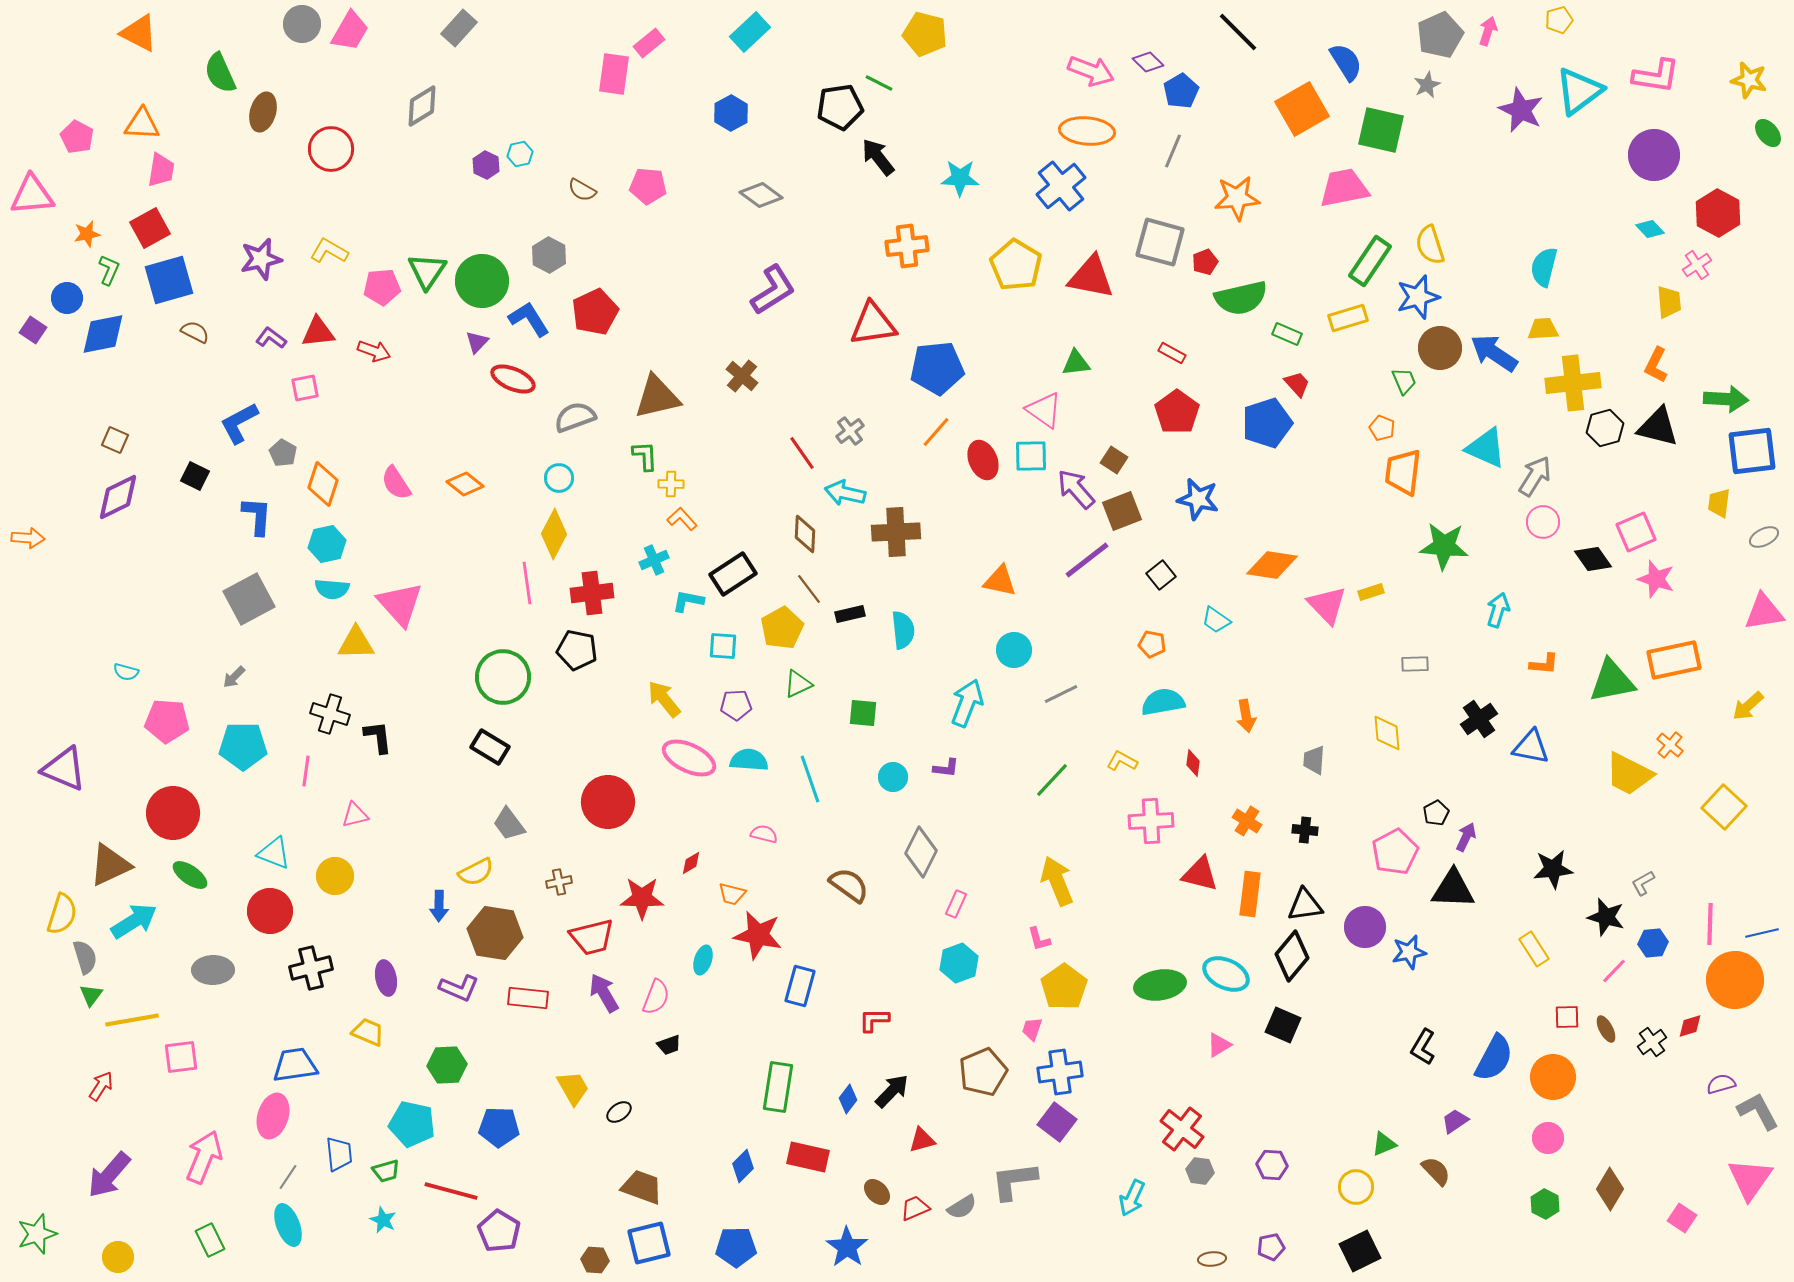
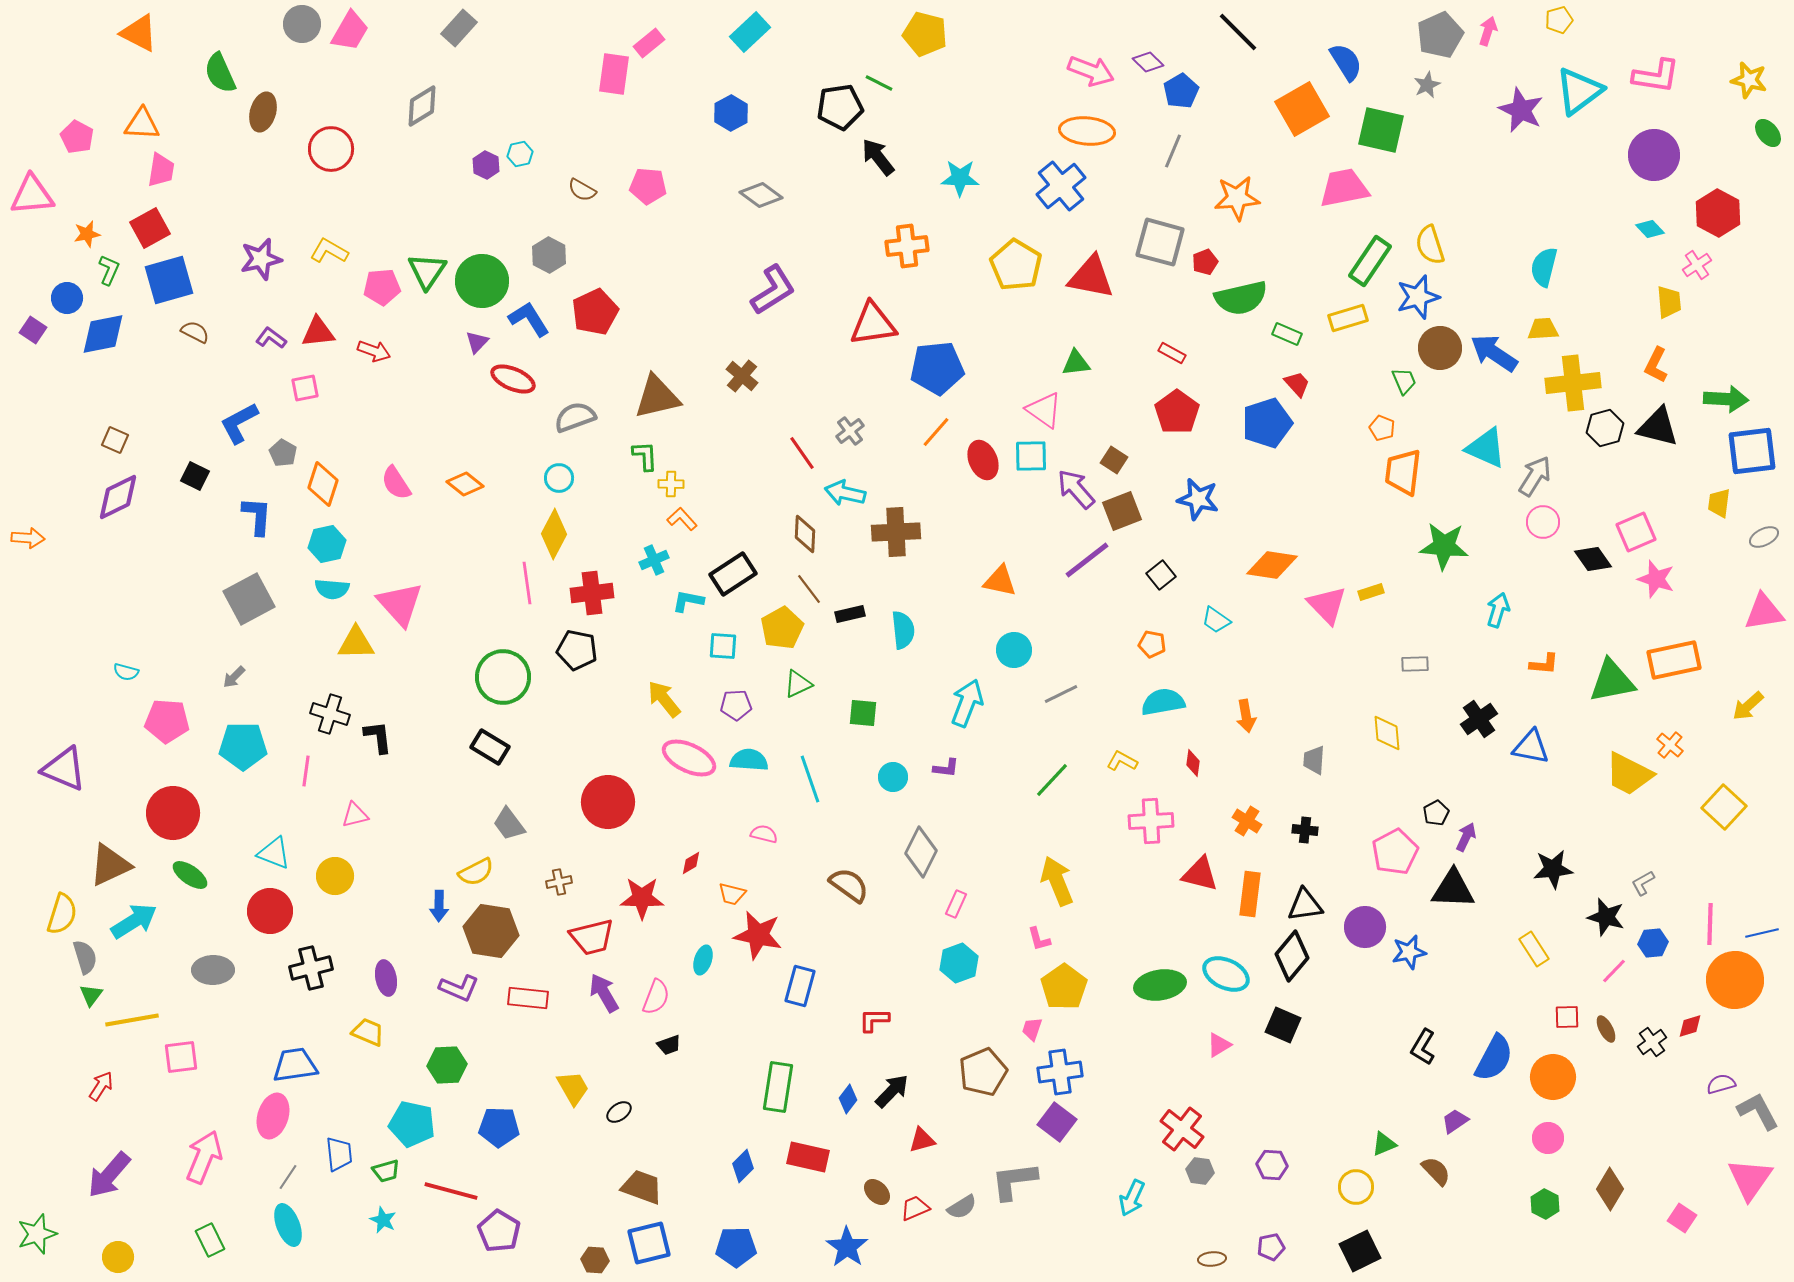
brown hexagon at (495, 933): moved 4 px left, 2 px up
